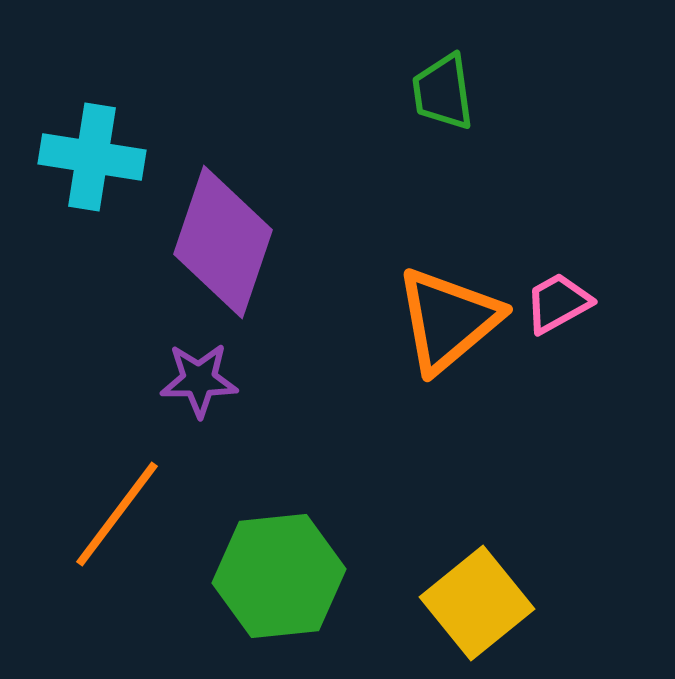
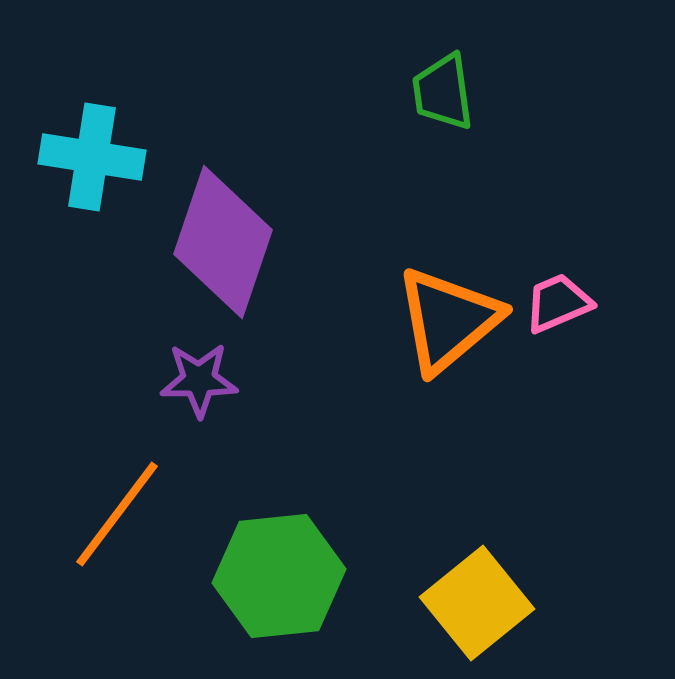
pink trapezoid: rotated 6 degrees clockwise
